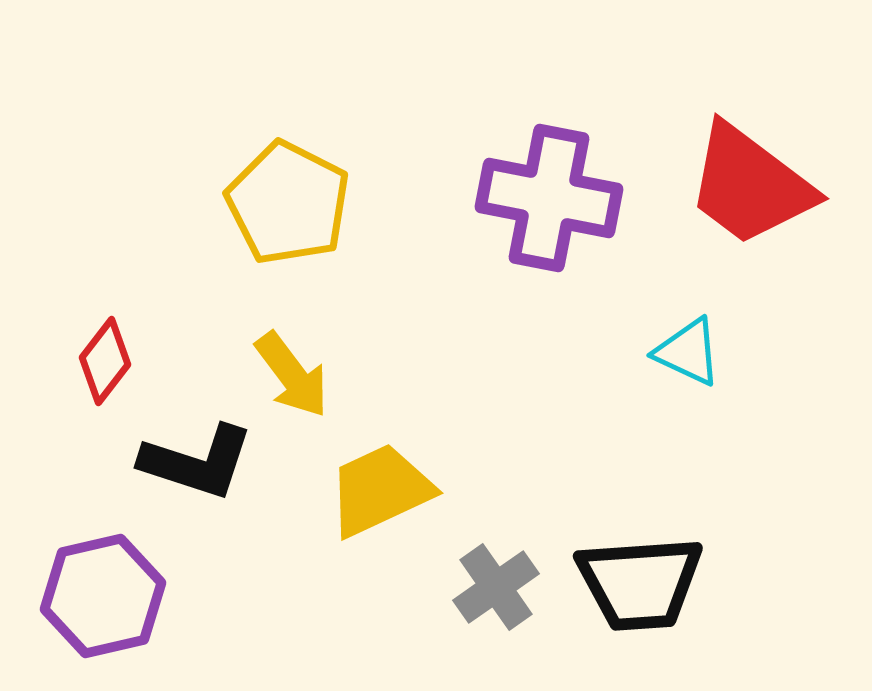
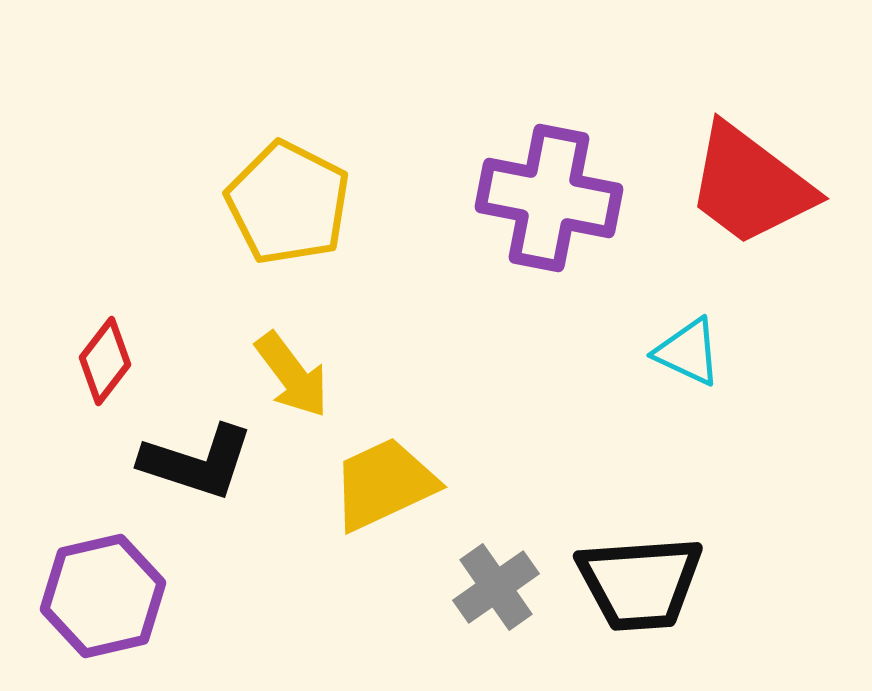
yellow trapezoid: moved 4 px right, 6 px up
